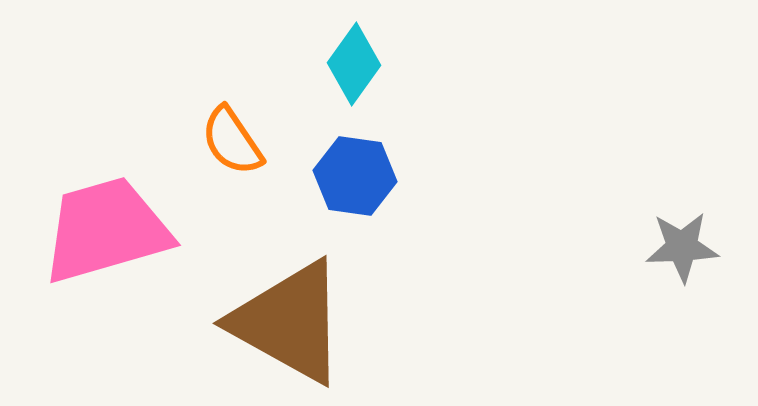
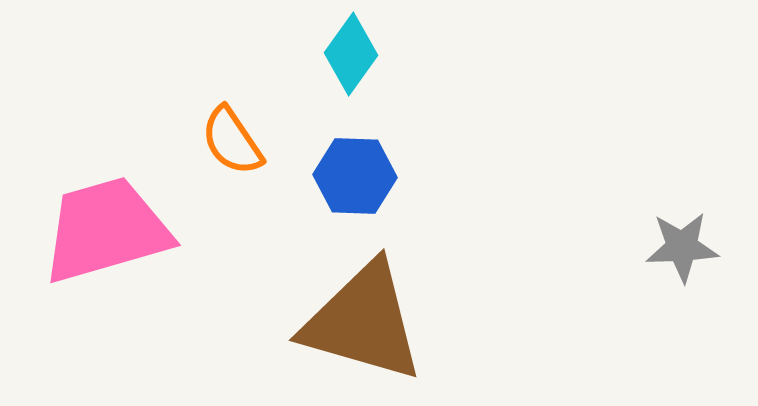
cyan diamond: moved 3 px left, 10 px up
blue hexagon: rotated 6 degrees counterclockwise
brown triangle: moved 74 px right; rotated 13 degrees counterclockwise
